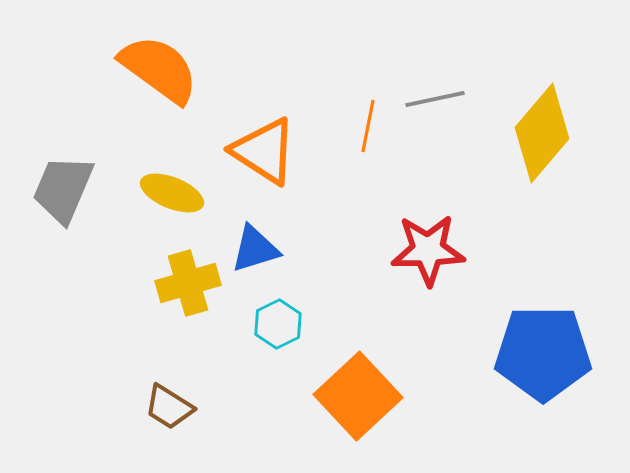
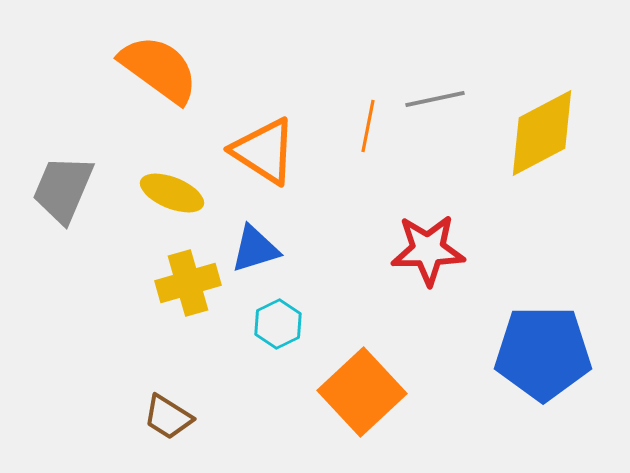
yellow diamond: rotated 22 degrees clockwise
orange square: moved 4 px right, 4 px up
brown trapezoid: moved 1 px left, 10 px down
